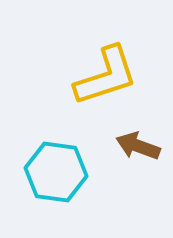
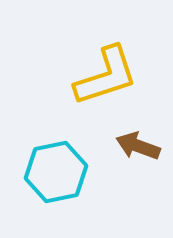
cyan hexagon: rotated 20 degrees counterclockwise
